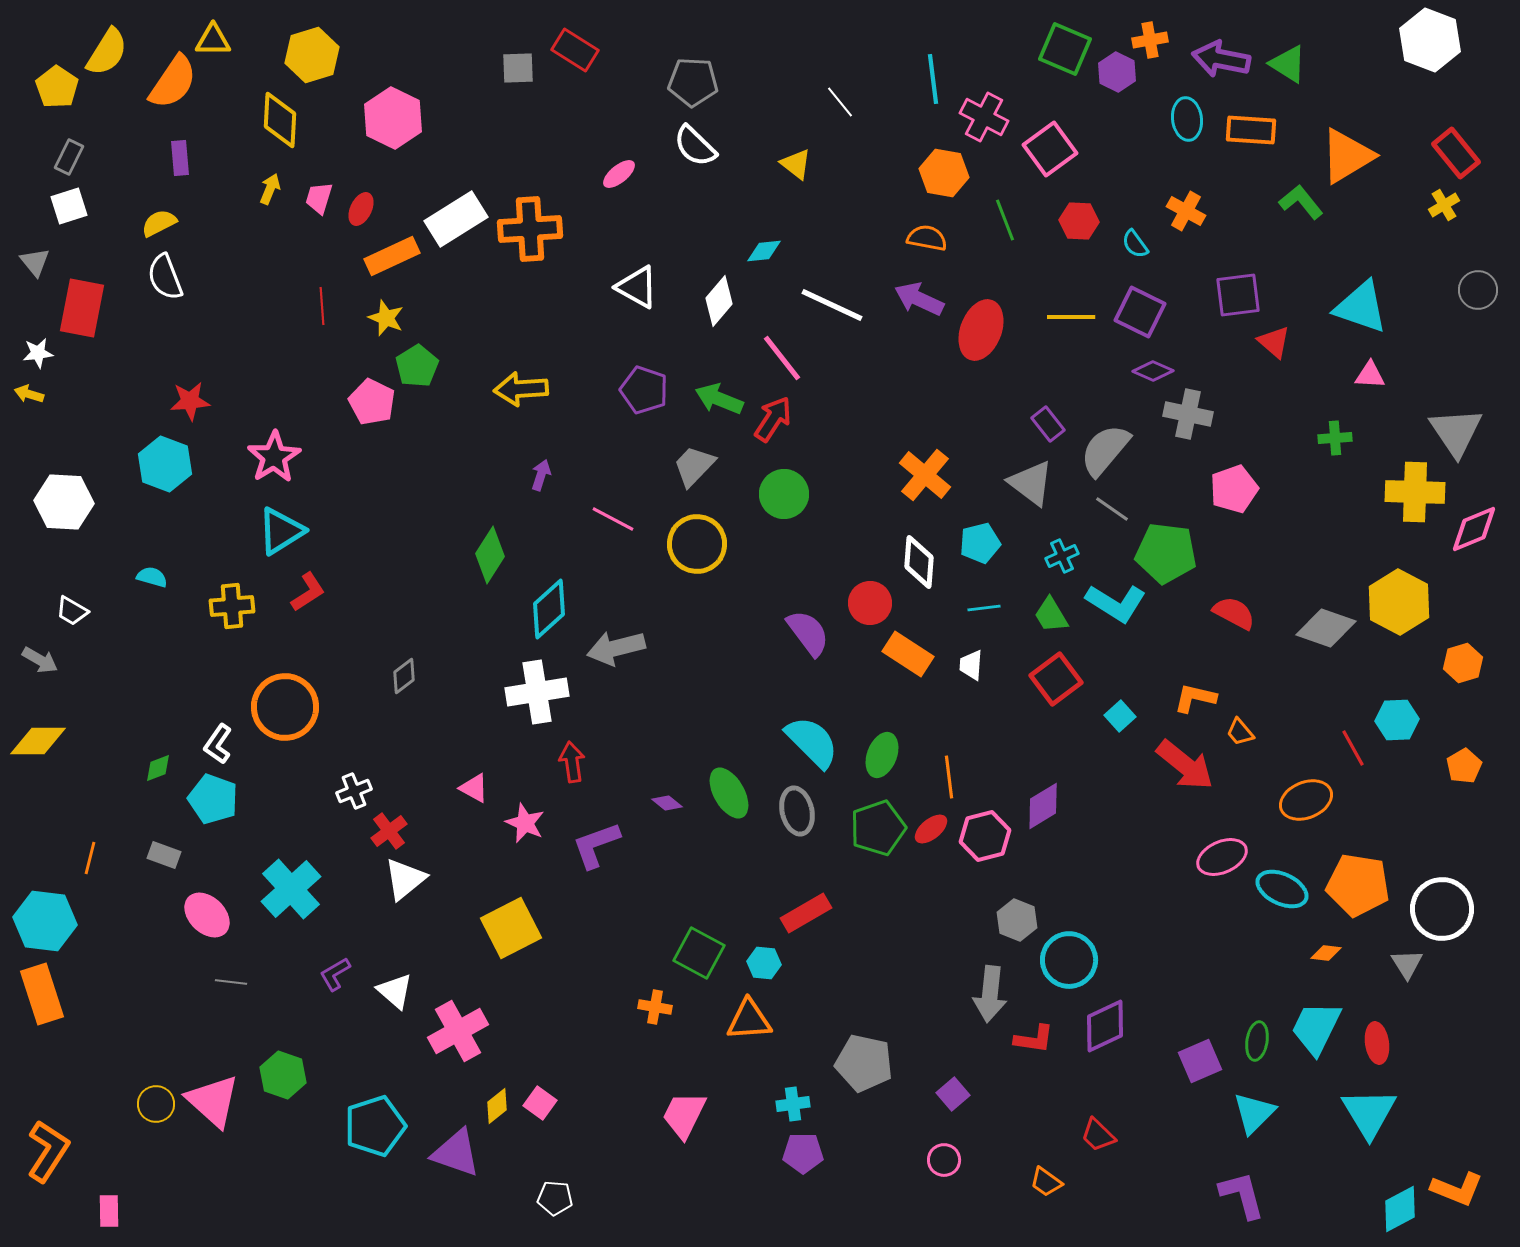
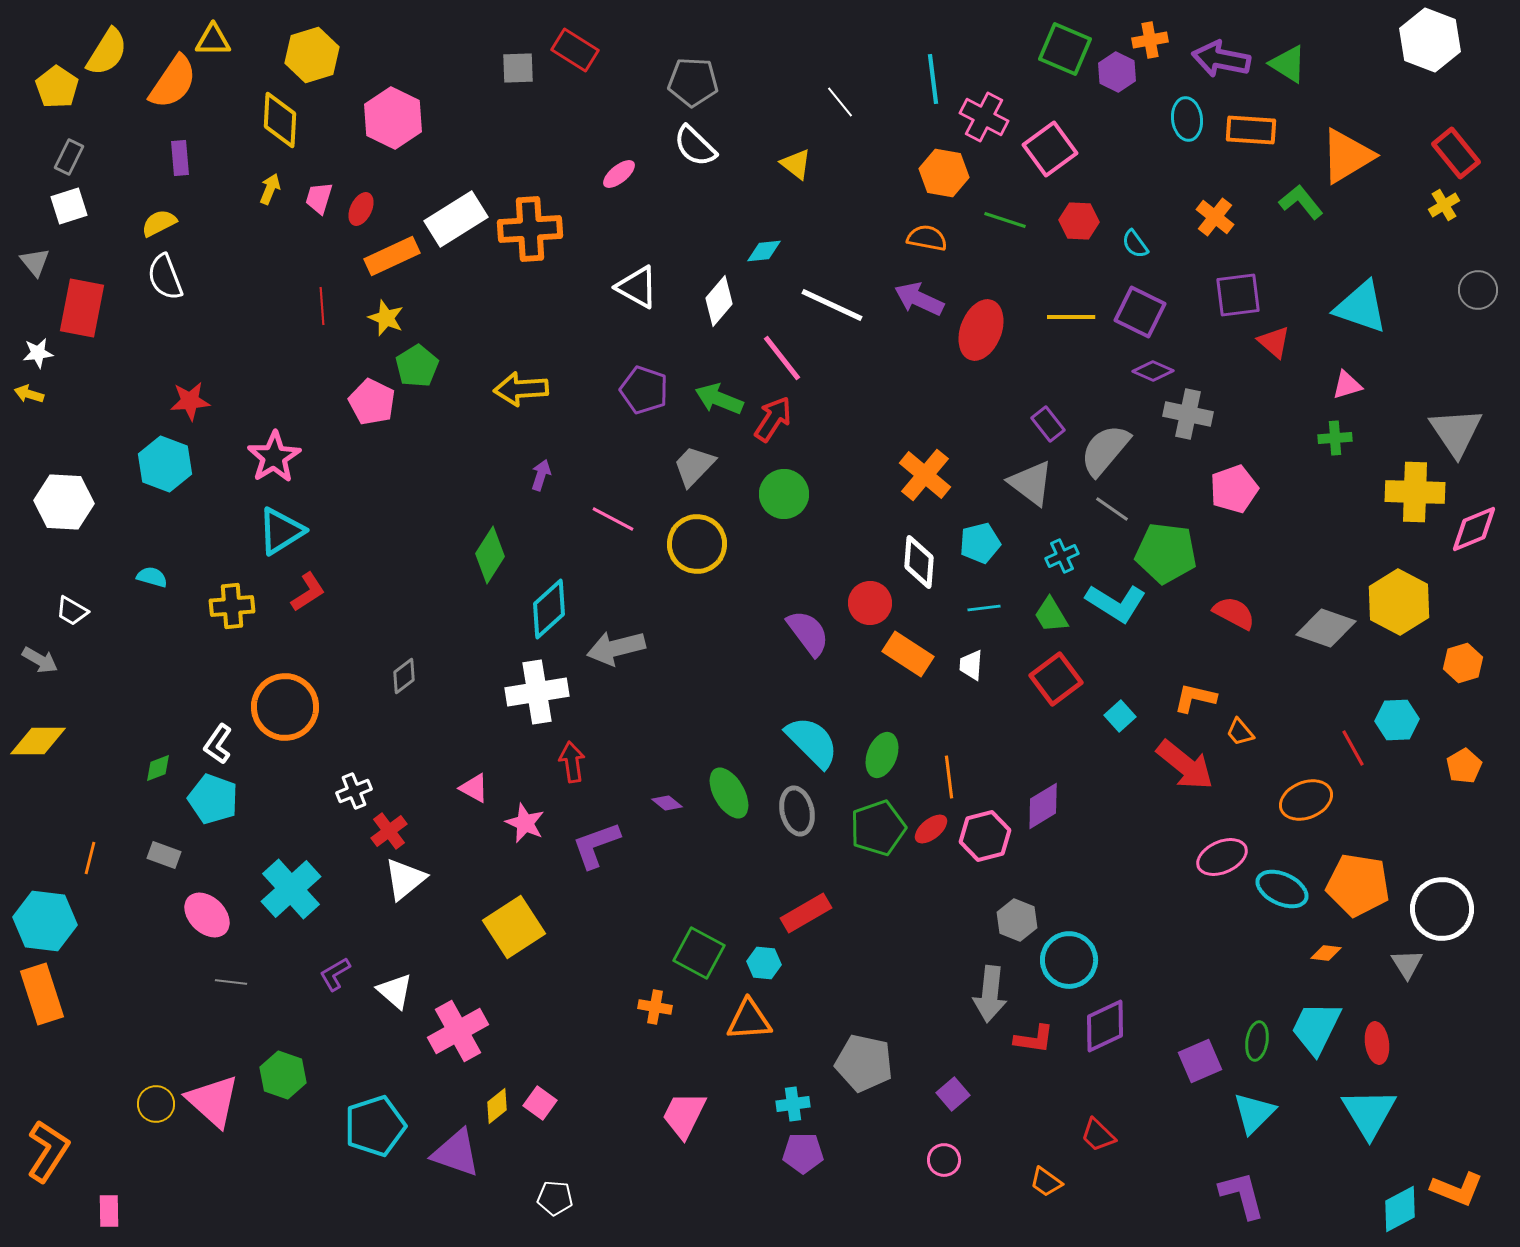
orange cross at (1186, 211): moved 29 px right, 6 px down; rotated 9 degrees clockwise
green line at (1005, 220): rotated 51 degrees counterclockwise
pink triangle at (1370, 375): moved 23 px left, 10 px down; rotated 20 degrees counterclockwise
yellow square at (511, 928): moved 3 px right, 1 px up; rotated 6 degrees counterclockwise
